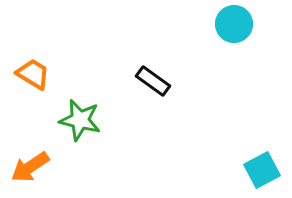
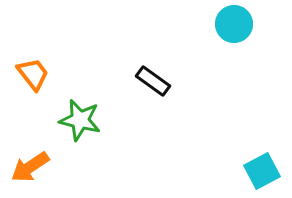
orange trapezoid: rotated 21 degrees clockwise
cyan square: moved 1 px down
